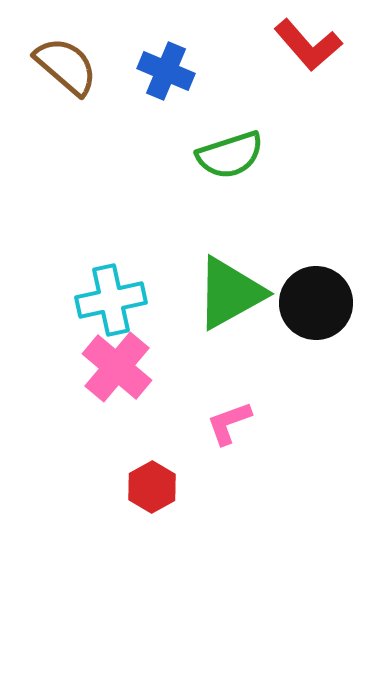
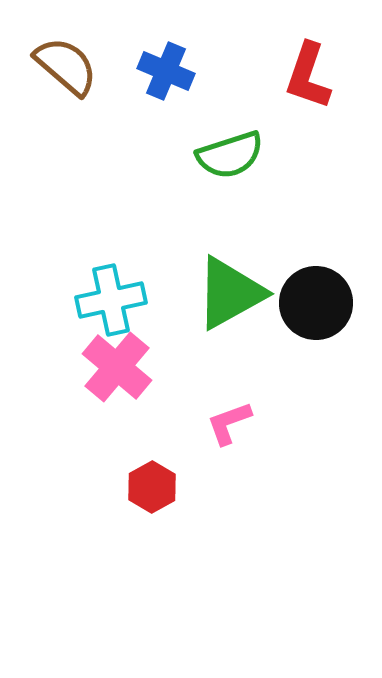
red L-shape: moved 31 px down; rotated 60 degrees clockwise
